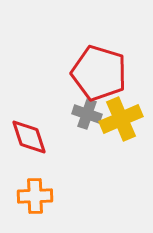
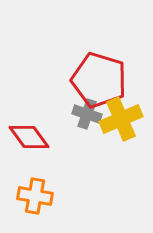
red pentagon: moved 7 px down
red diamond: rotated 18 degrees counterclockwise
orange cross: rotated 12 degrees clockwise
